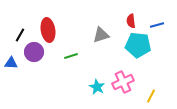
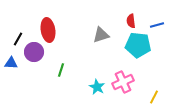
black line: moved 2 px left, 4 px down
green line: moved 10 px left, 14 px down; rotated 56 degrees counterclockwise
yellow line: moved 3 px right, 1 px down
